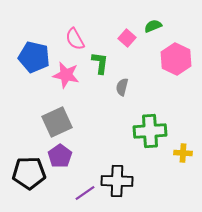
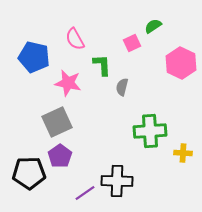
green semicircle: rotated 12 degrees counterclockwise
pink square: moved 5 px right, 5 px down; rotated 24 degrees clockwise
pink hexagon: moved 5 px right, 4 px down
green L-shape: moved 2 px right, 2 px down; rotated 10 degrees counterclockwise
pink star: moved 2 px right, 8 px down
